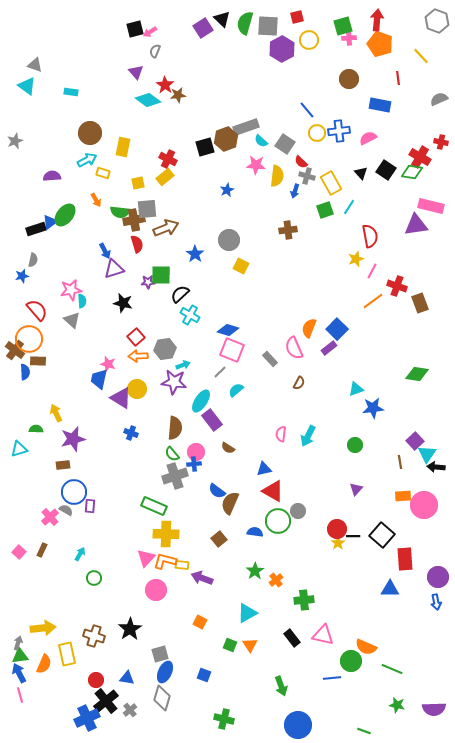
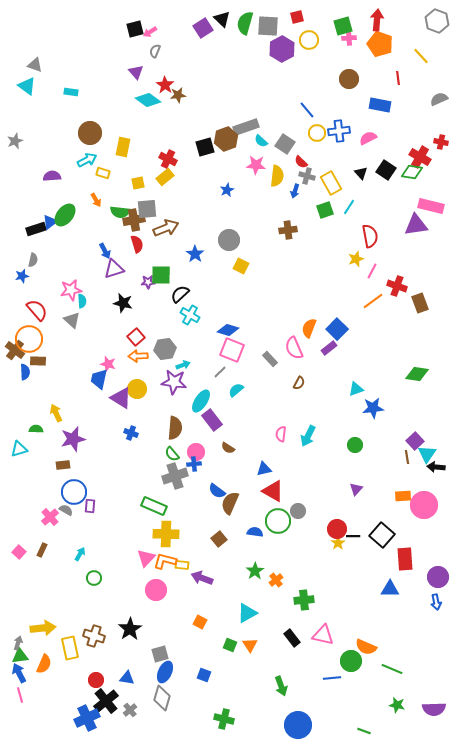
brown line at (400, 462): moved 7 px right, 5 px up
yellow rectangle at (67, 654): moved 3 px right, 6 px up
